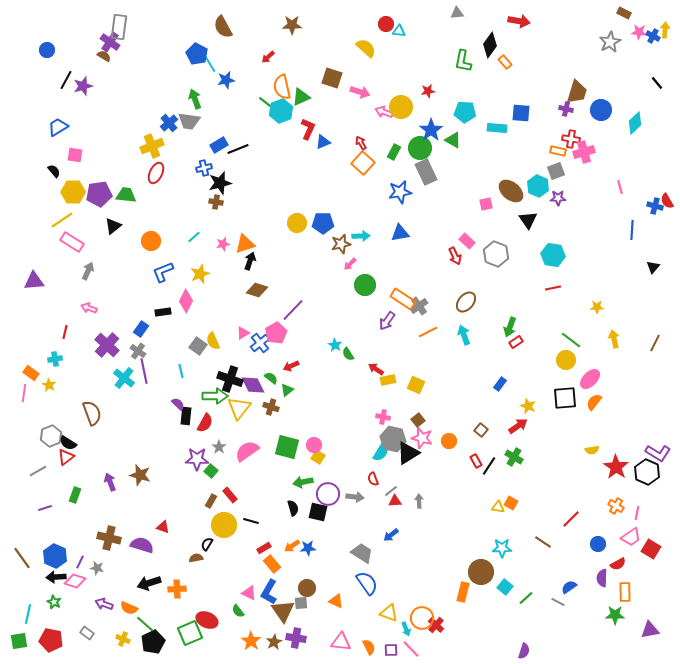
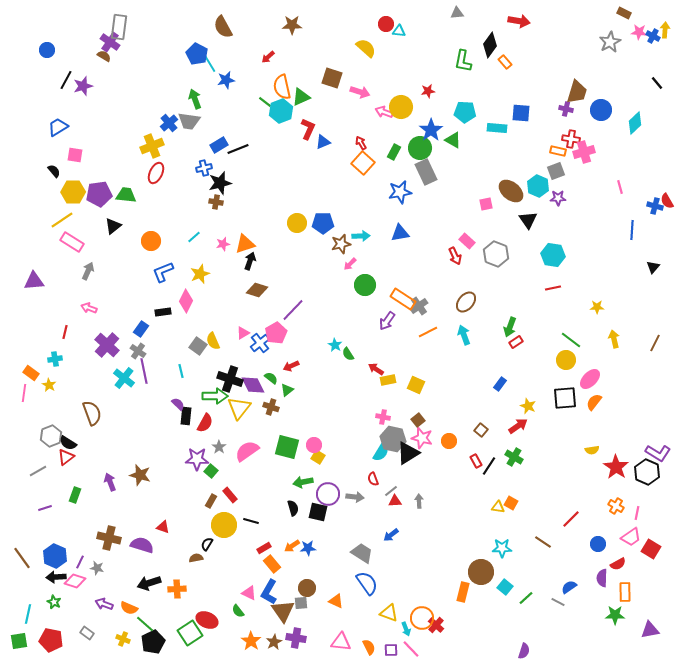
green square at (190, 633): rotated 10 degrees counterclockwise
